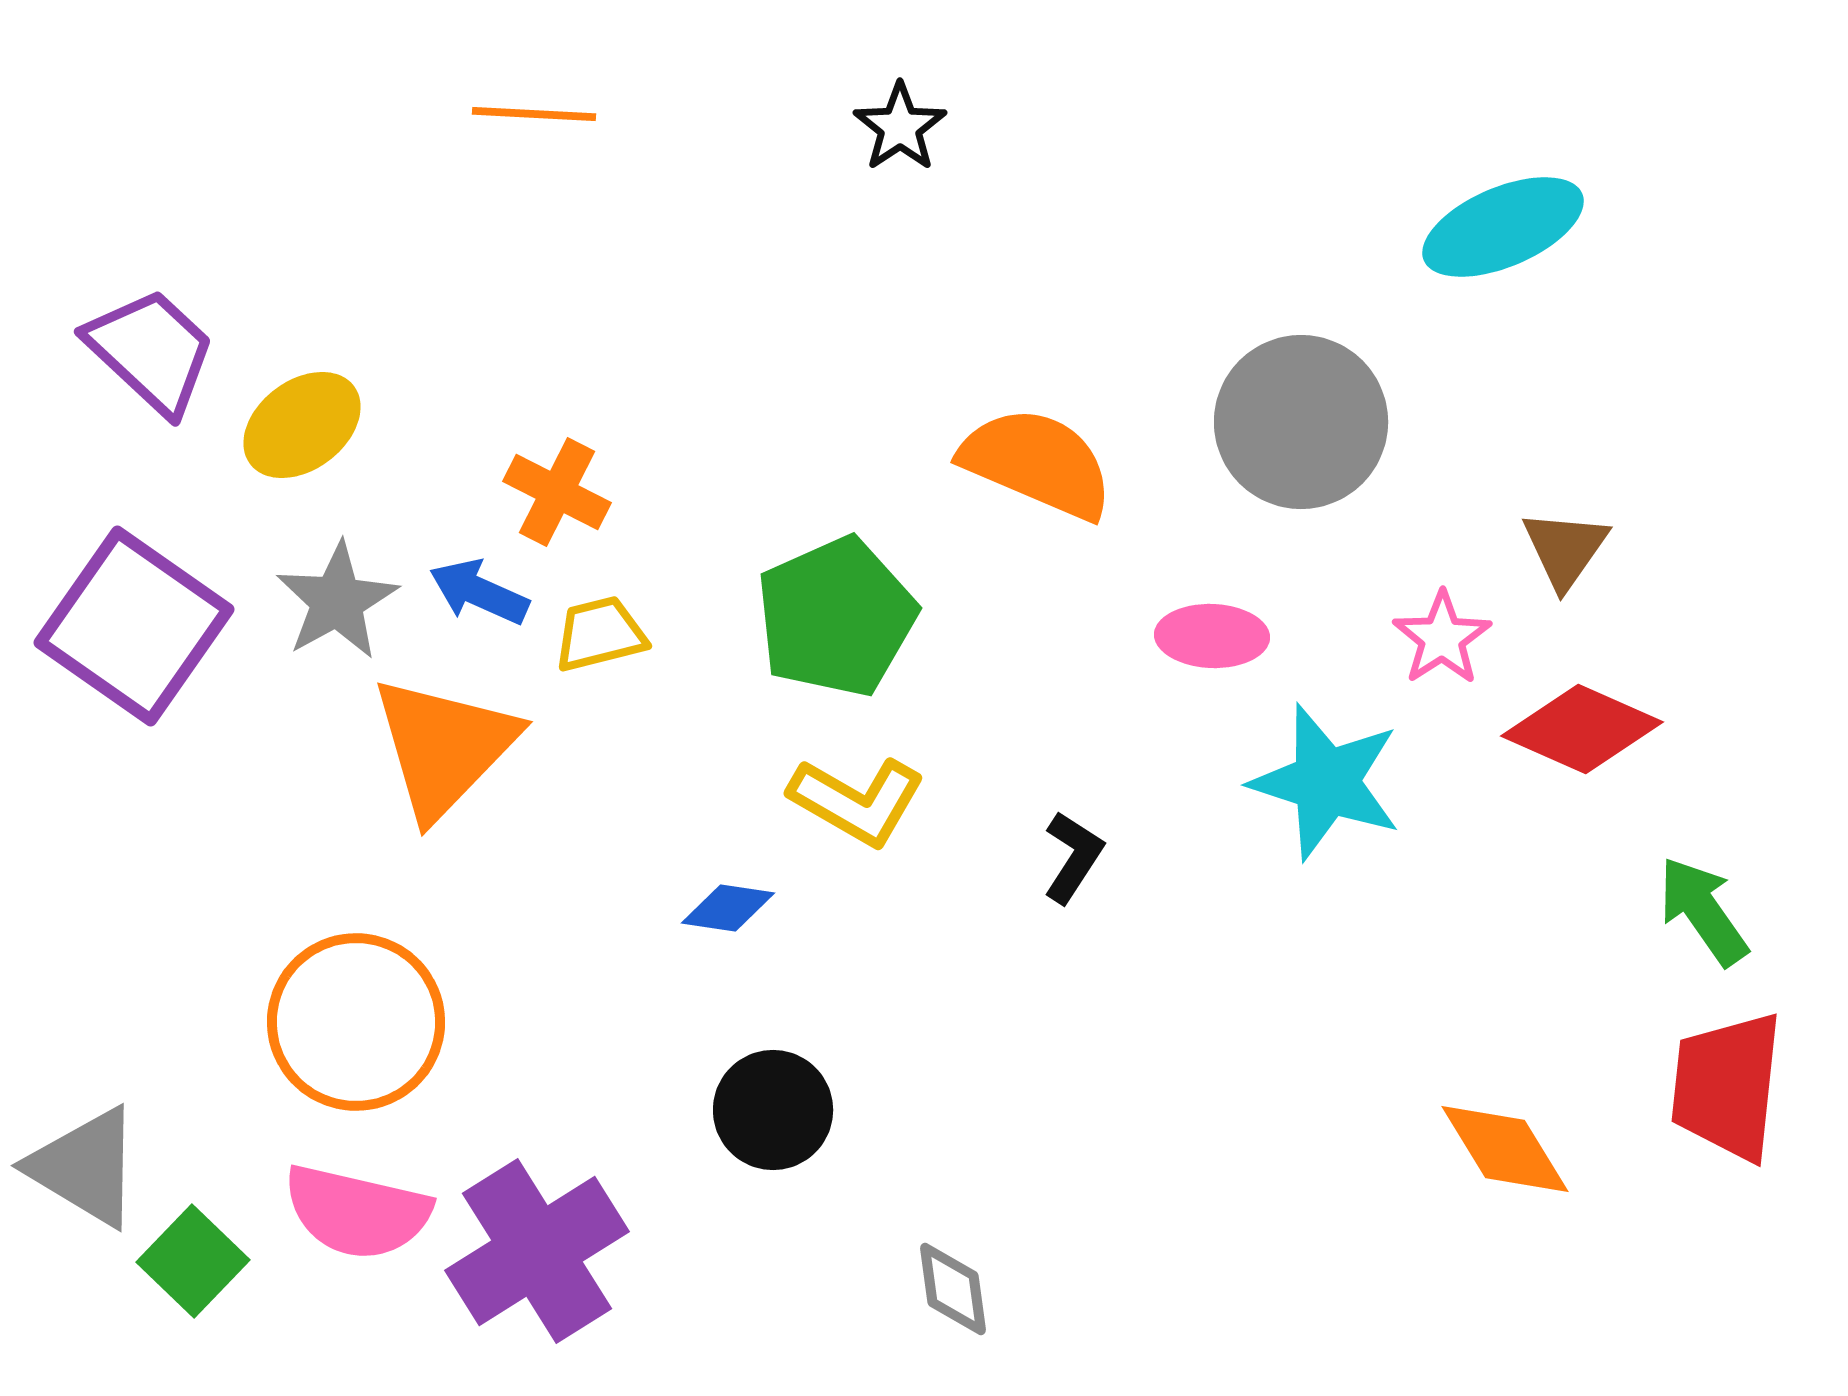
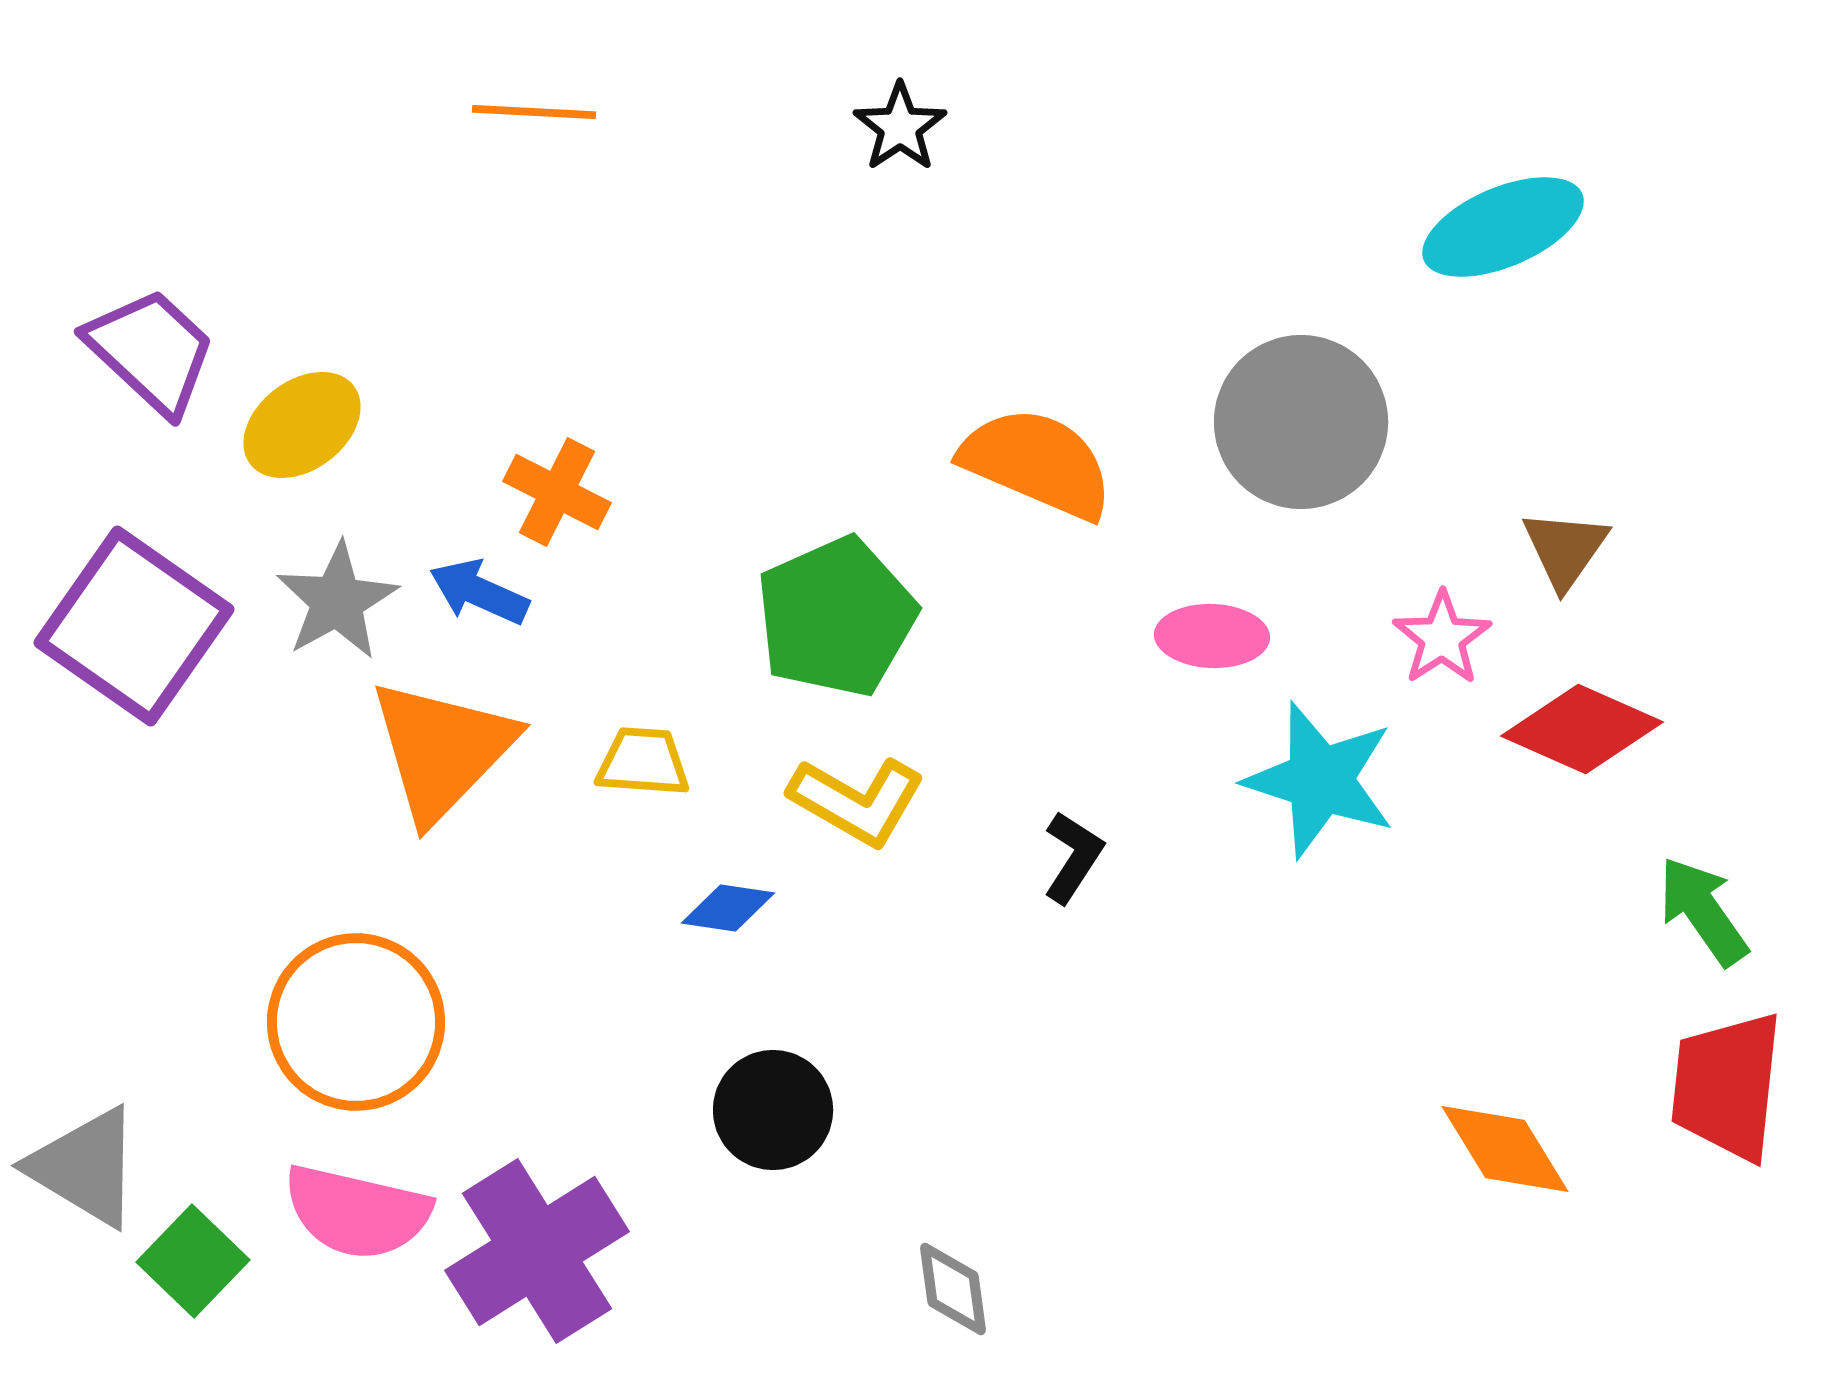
orange line: moved 2 px up
yellow trapezoid: moved 43 px right, 128 px down; rotated 18 degrees clockwise
orange triangle: moved 2 px left, 3 px down
cyan star: moved 6 px left, 2 px up
